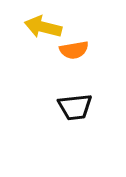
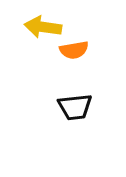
yellow arrow: rotated 6 degrees counterclockwise
